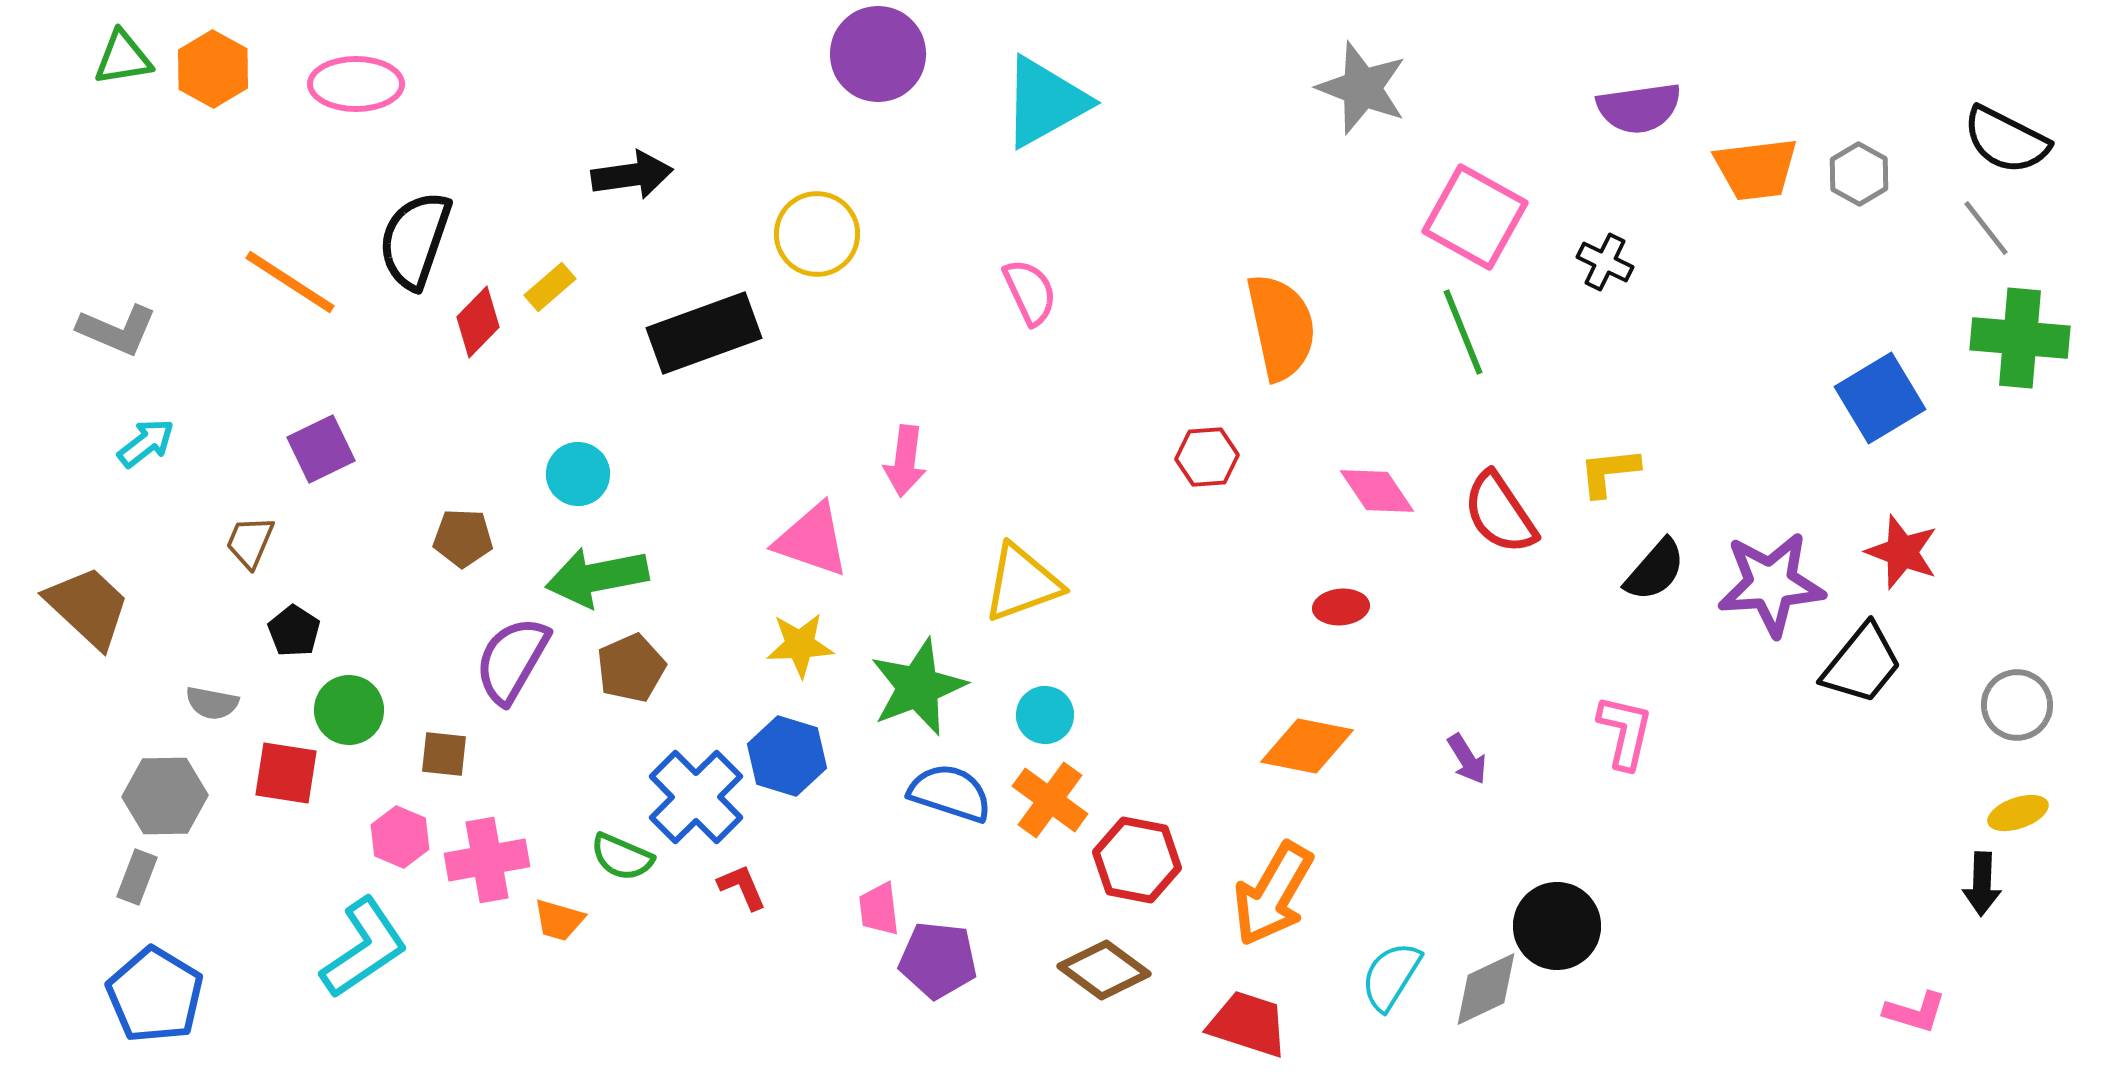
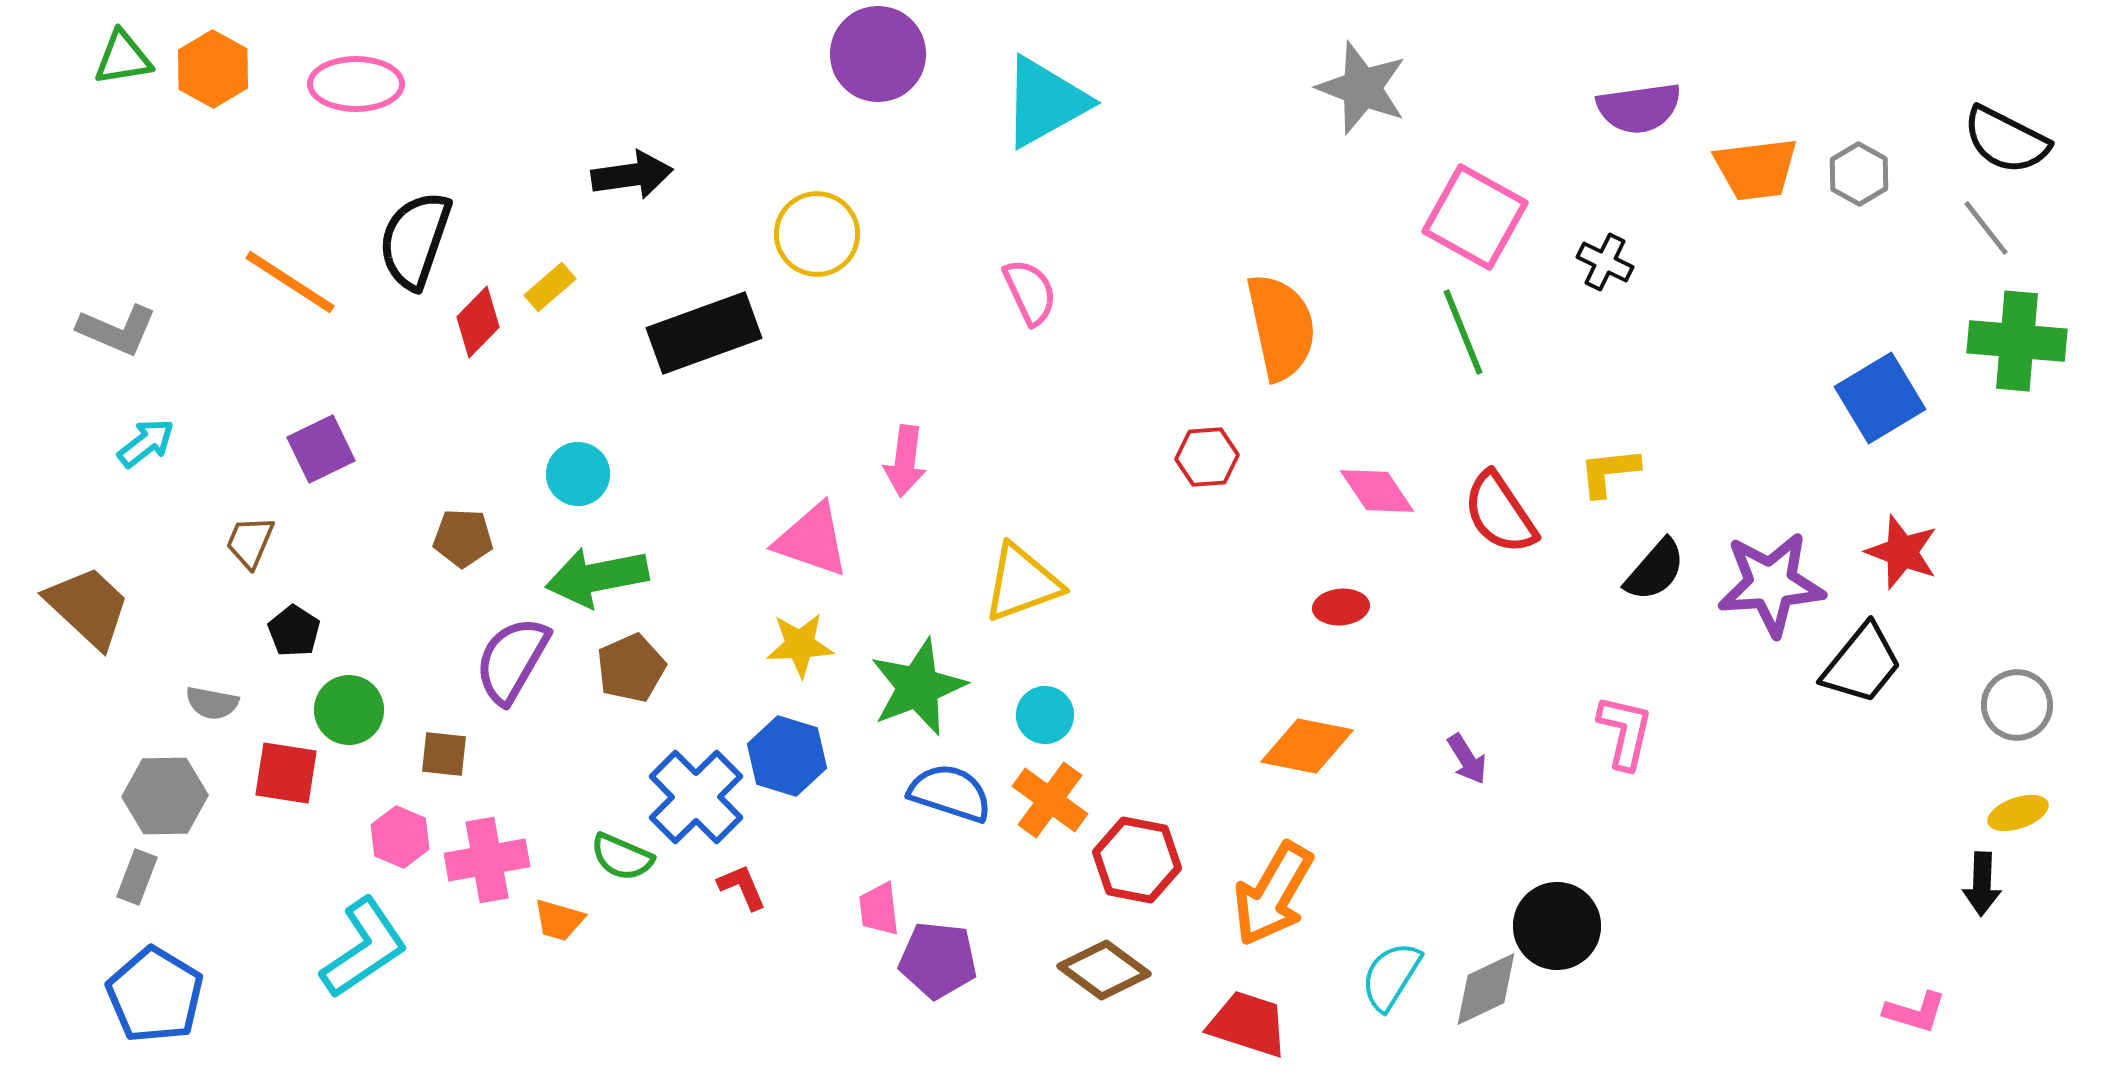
green cross at (2020, 338): moved 3 px left, 3 px down
